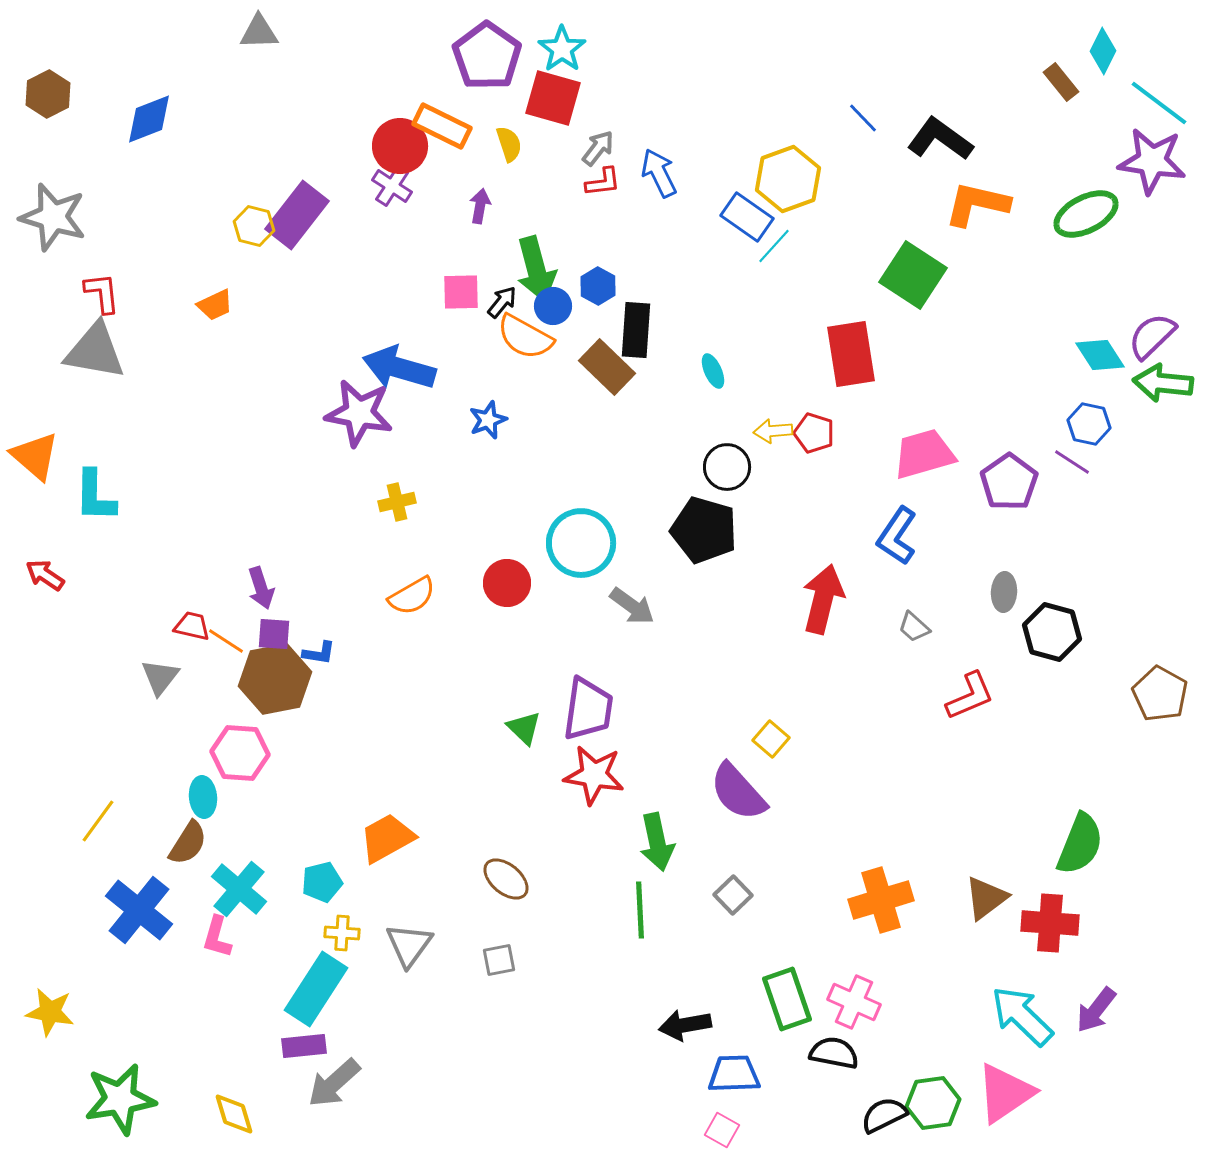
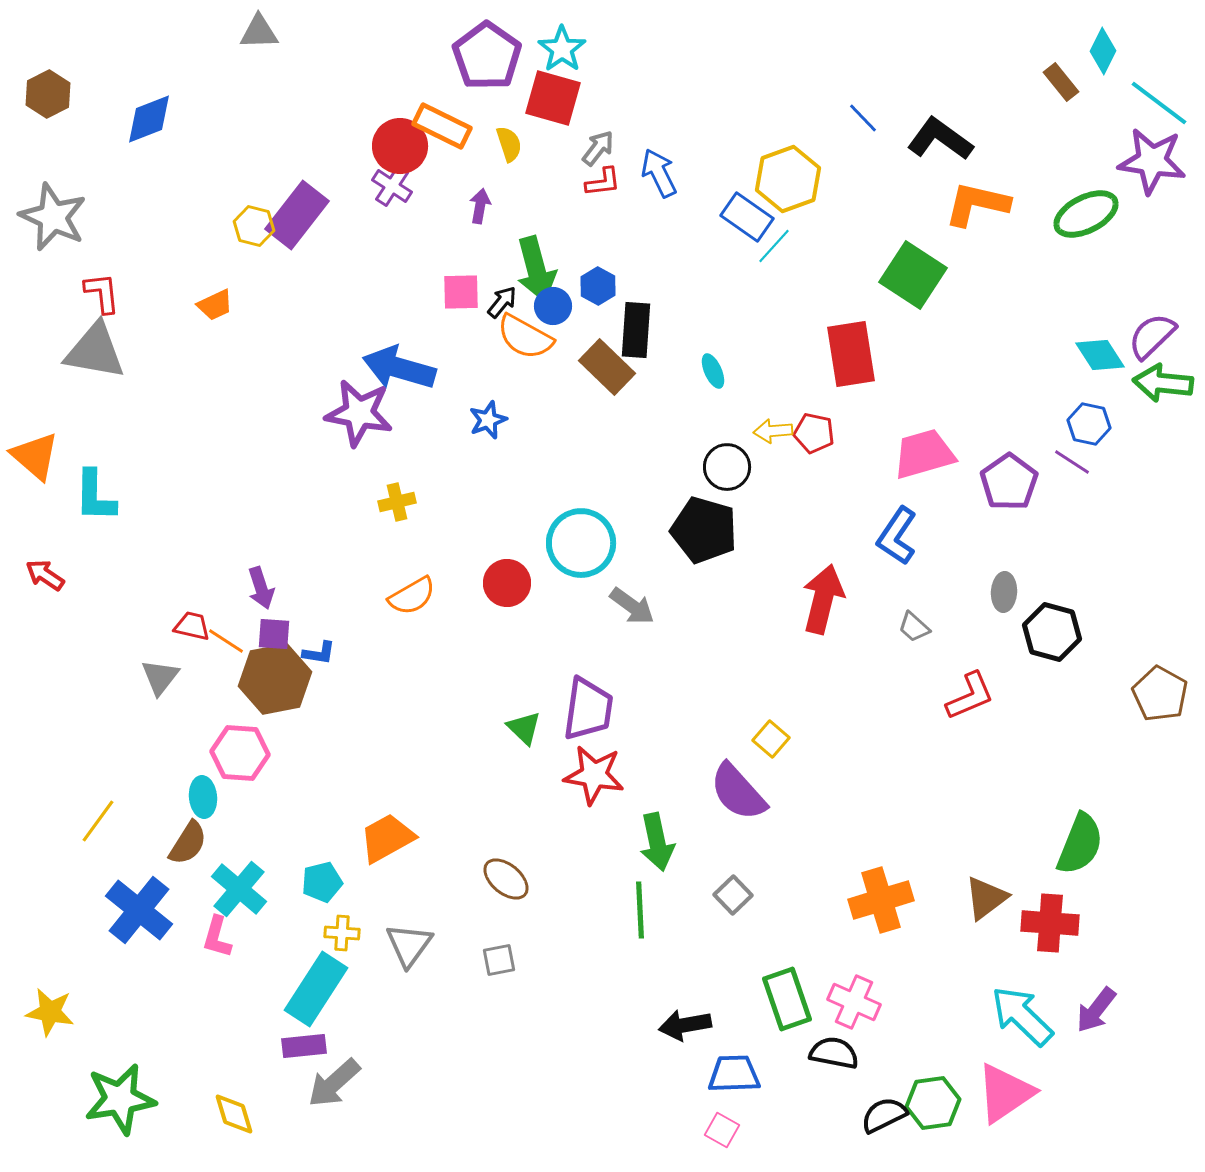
gray star at (53, 217): rotated 8 degrees clockwise
red pentagon at (814, 433): rotated 6 degrees counterclockwise
